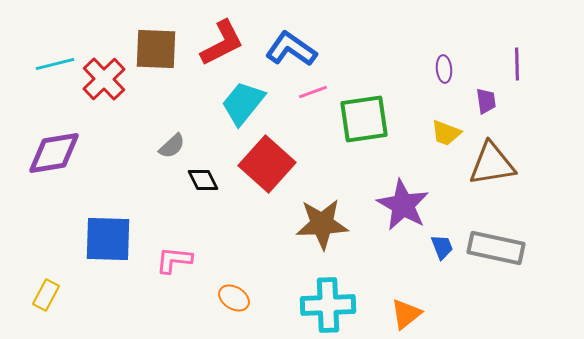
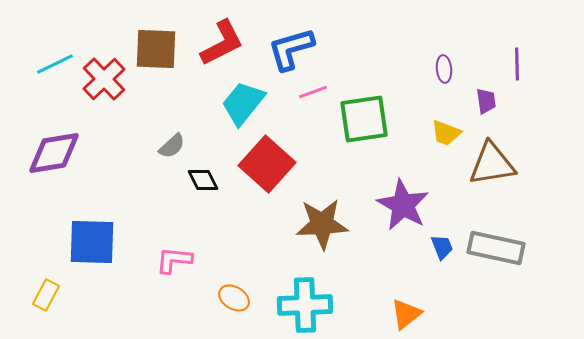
blue L-shape: rotated 51 degrees counterclockwise
cyan line: rotated 12 degrees counterclockwise
blue square: moved 16 px left, 3 px down
cyan cross: moved 23 px left
